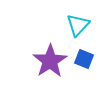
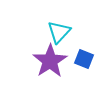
cyan triangle: moved 19 px left, 7 px down
